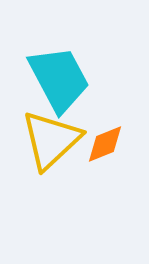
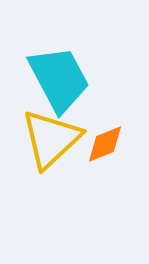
yellow triangle: moved 1 px up
